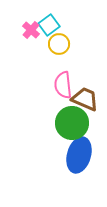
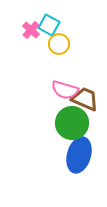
cyan square: rotated 25 degrees counterclockwise
pink semicircle: moved 2 px right, 5 px down; rotated 68 degrees counterclockwise
